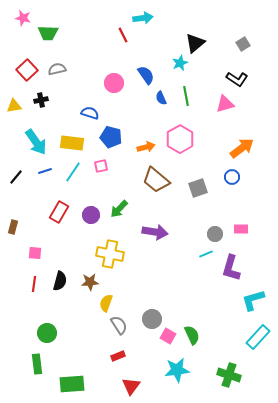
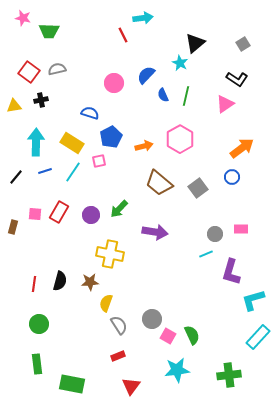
green trapezoid at (48, 33): moved 1 px right, 2 px up
cyan star at (180, 63): rotated 21 degrees counterclockwise
red square at (27, 70): moved 2 px right, 2 px down; rotated 10 degrees counterclockwise
blue semicircle at (146, 75): rotated 102 degrees counterclockwise
green line at (186, 96): rotated 24 degrees clockwise
blue semicircle at (161, 98): moved 2 px right, 3 px up
pink triangle at (225, 104): rotated 18 degrees counterclockwise
blue pentagon at (111, 137): rotated 30 degrees clockwise
cyan arrow at (36, 142): rotated 144 degrees counterclockwise
yellow rectangle at (72, 143): rotated 25 degrees clockwise
orange arrow at (146, 147): moved 2 px left, 1 px up
pink square at (101, 166): moved 2 px left, 5 px up
brown trapezoid at (156, 180): moved 3 px right, 3 px down
gray square at (198, 188): rotated 18 degrees counterclockwise
pink square at (35, 253): moved 39 px up
purple L-shape at (231, 268): moved 4 px down
green circle at (47, 333): moved 8 px left, 9 px up
green cross at (229, 375): rotated 25 degrees counterclockwise
green rectangle at (72, 384): rotated 15 degrees clockwise
